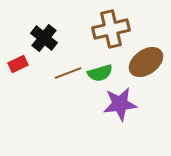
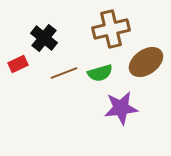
brown line: moved 4 px left
purple star: moved 1 px right, 4 px down
